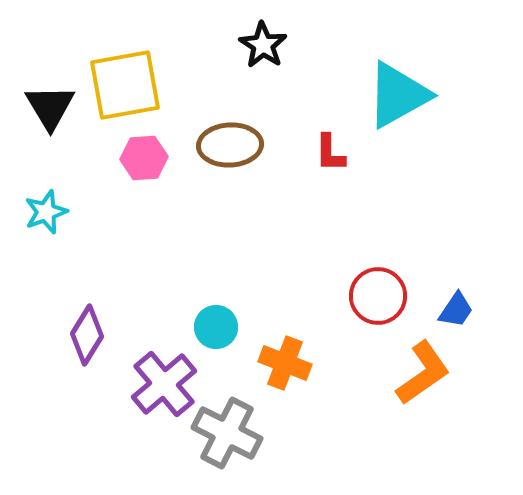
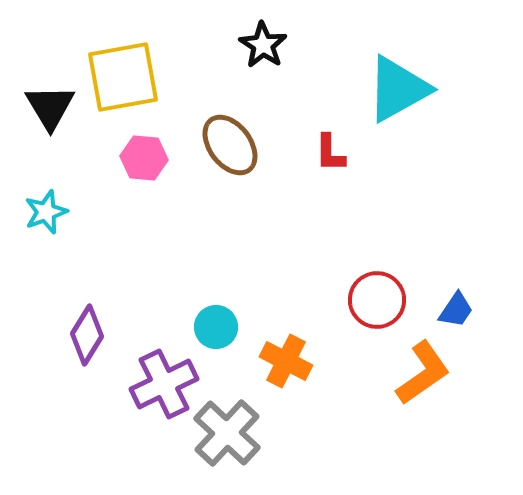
yellow square: moved 2 px left, 8 px up
cyan triangle: moved 6 px up
brown ellipse: rotated 56 degrees clockwise
pink hexagon: rotated 9 degrees clockwise
red circle: moved 1 px left, 4 px down
orange cross: moved 1 px right, 2 px up; rotated 6 degrees clockwise
purple cross: rotated 14 degrees clockwise
gray cross: rotated 16 degrees clockwise
